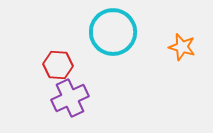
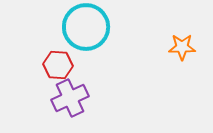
cyan circle: moved 27 px left, 5 px up
orange star: rotated 16 degrees counterclockwise
